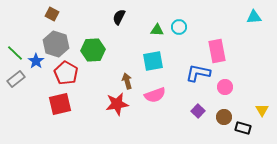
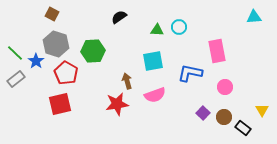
black semicircle: rotated 28 degrees clockwise
green hexagon: moved 1 px down
blue L-shape: moved 8 px left
purple square: moved 5 px right, 2 px down
black rectangle: rotated 21 degrees clockwise
